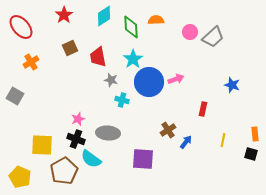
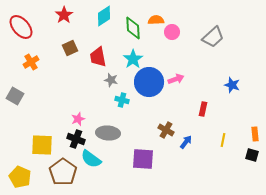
green diamond: moved 2 px right, 1 px down
pink circle: moved 18 px left
brown cross: moved 2 px left; rotated 28 degrees counterclockwise
black square: moved 1 px right, 1 px down
brown pentagon: moved 1 px left, 1 px down; rotated 8 degrees counterclockwise
